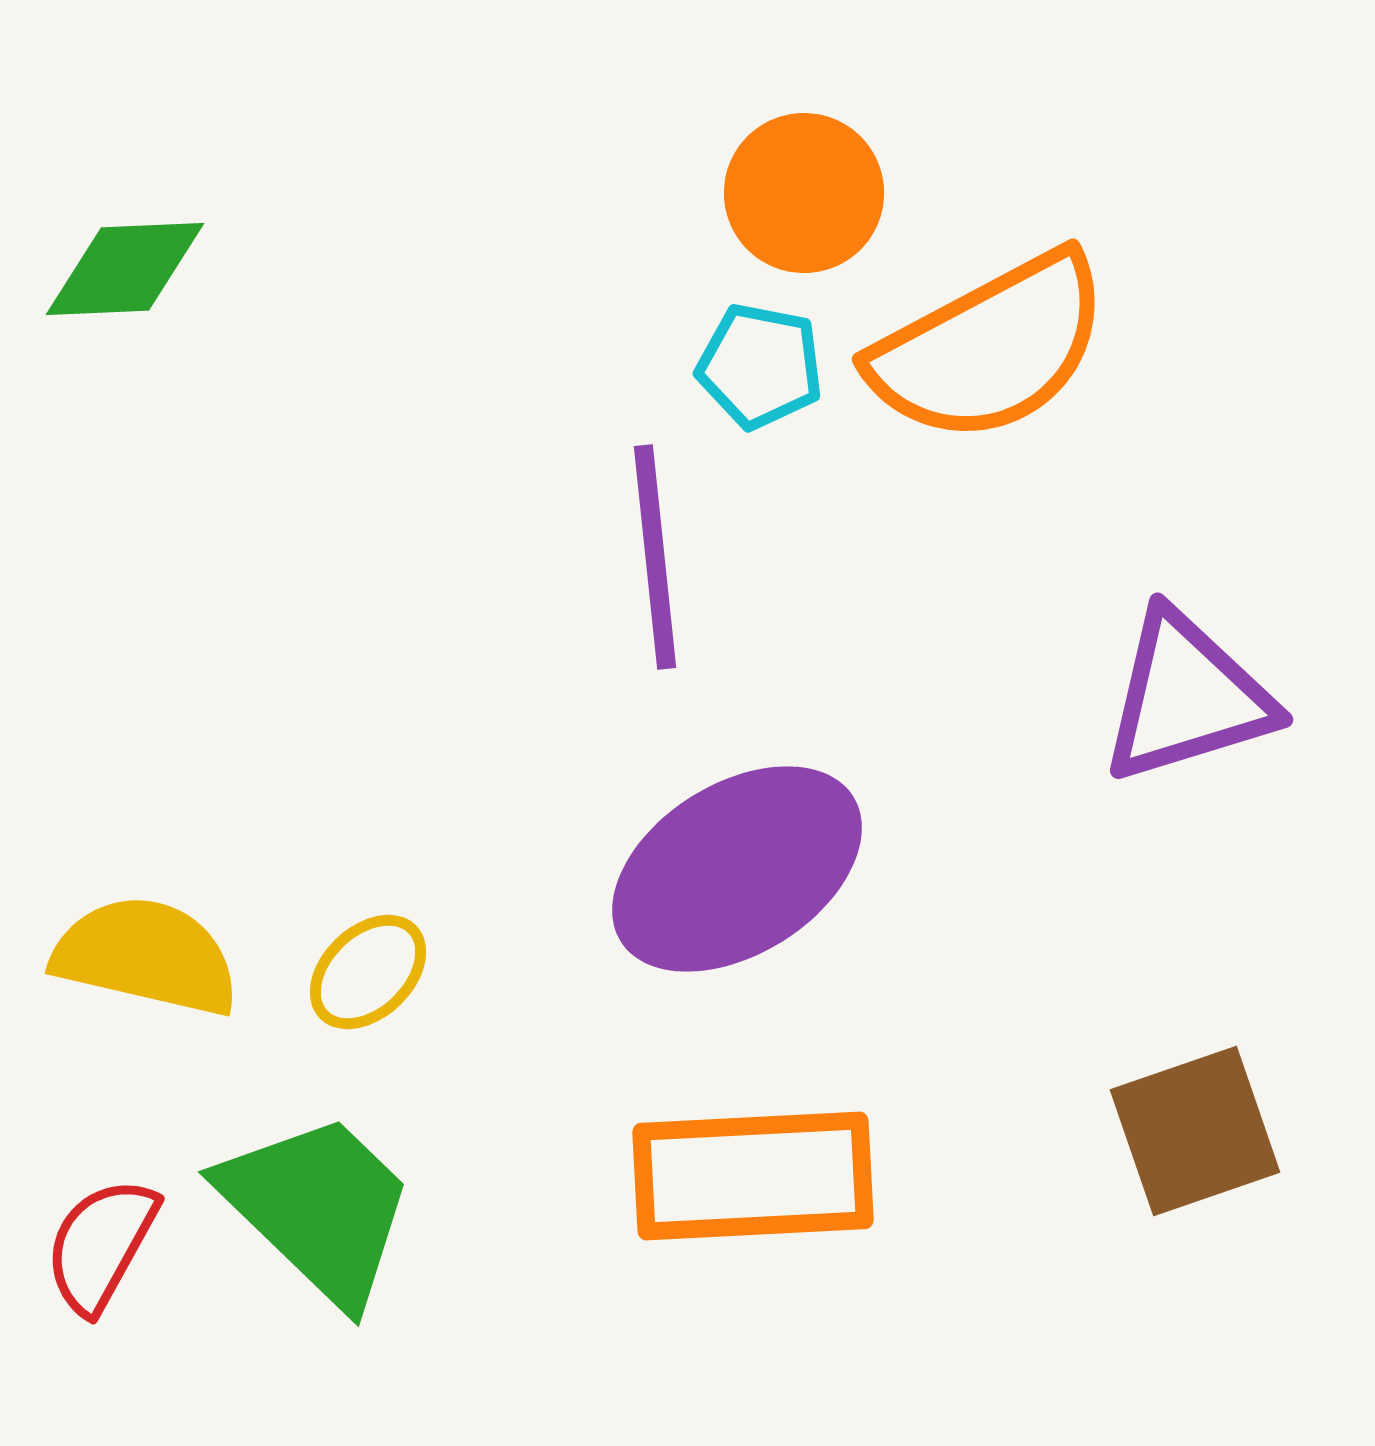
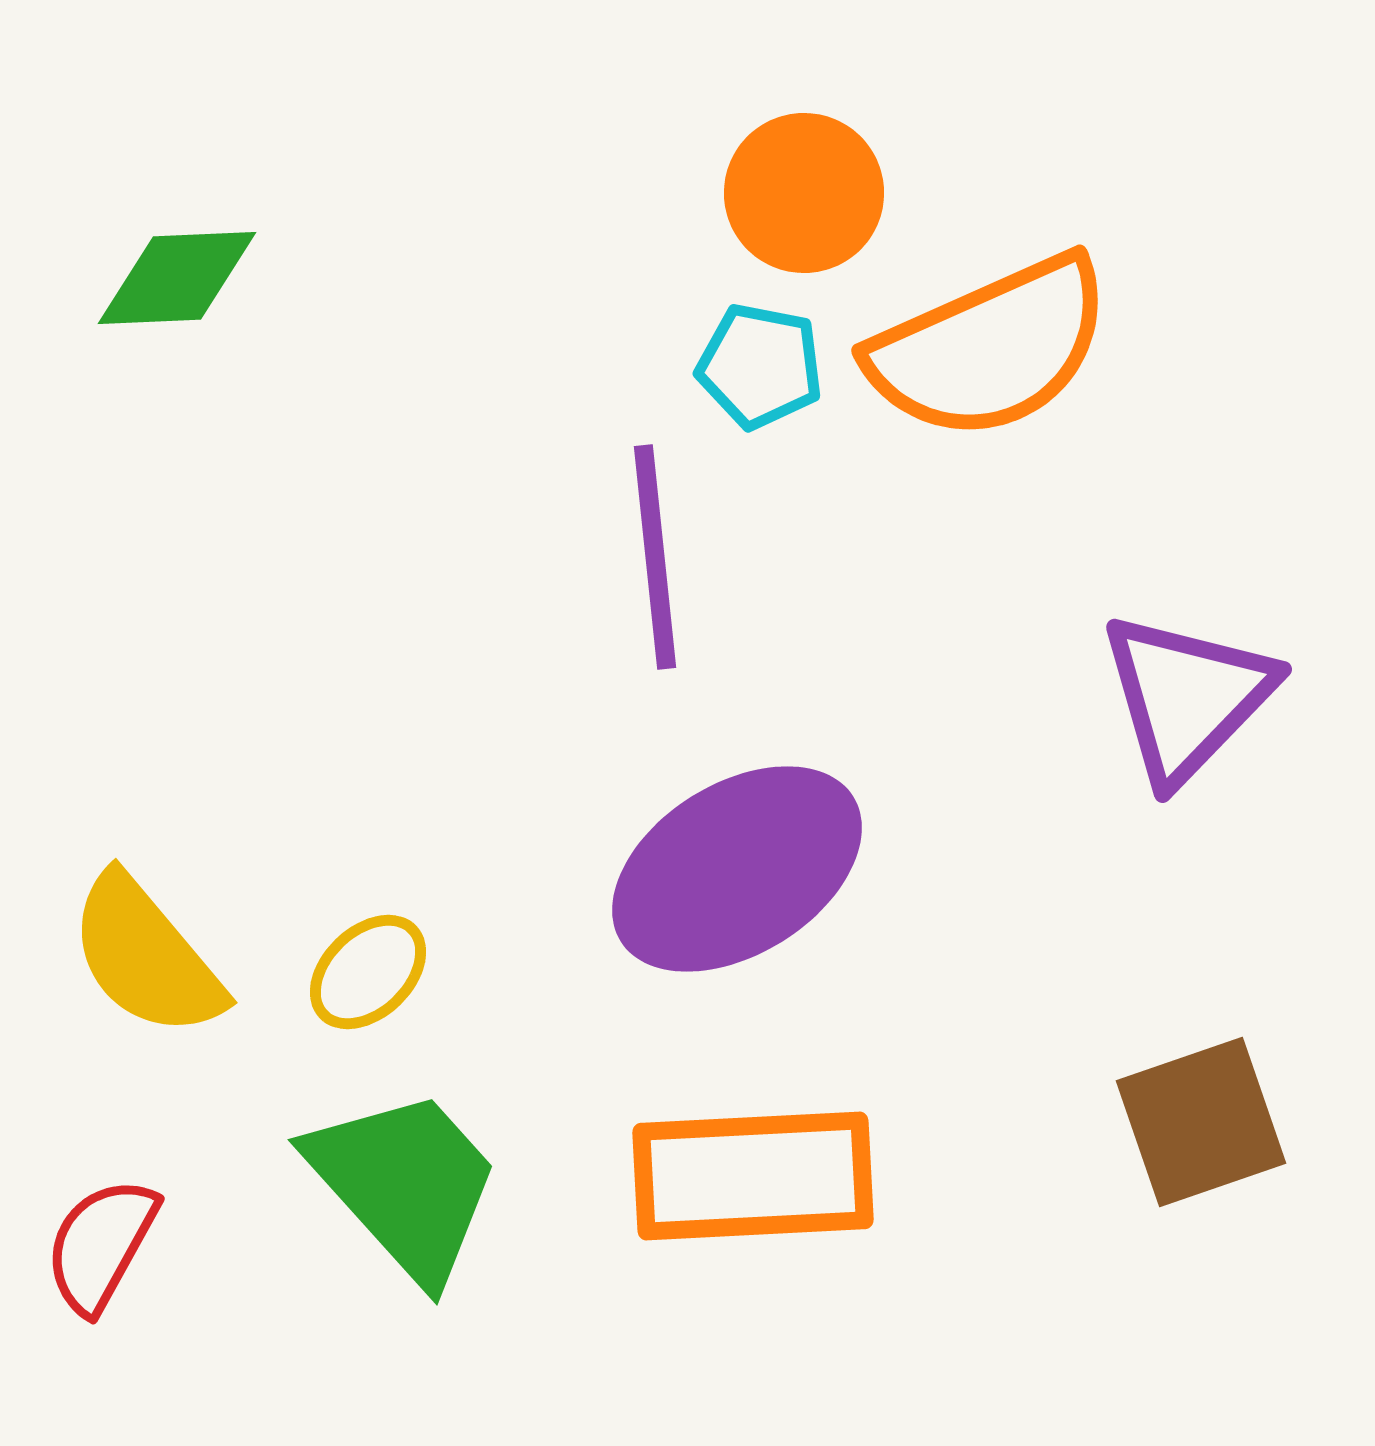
green diamond: moved 52 px right, 9 px down
orange semicircle: rotated 4 degrees clockwise
purple triangle: rotated 29 degrees counterclockwise
yellow semicircle: rotated 143 degrees counterclockwise
brown square: moved 6 px right, 9 px up
green trapezoid: moved 87 px right, 24 px up; rotated 4 degrees clockwise
